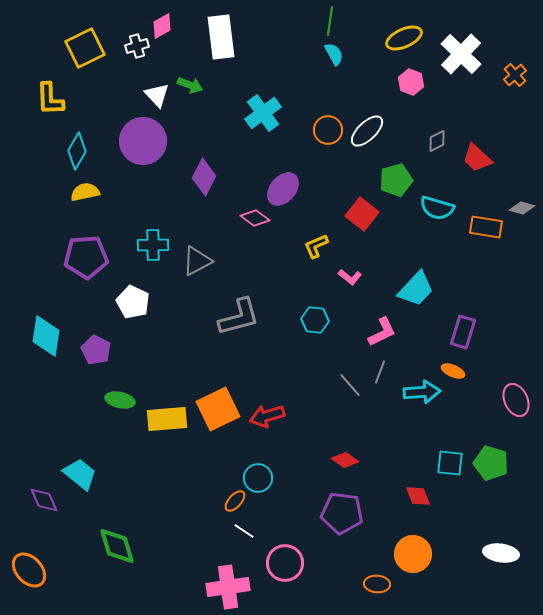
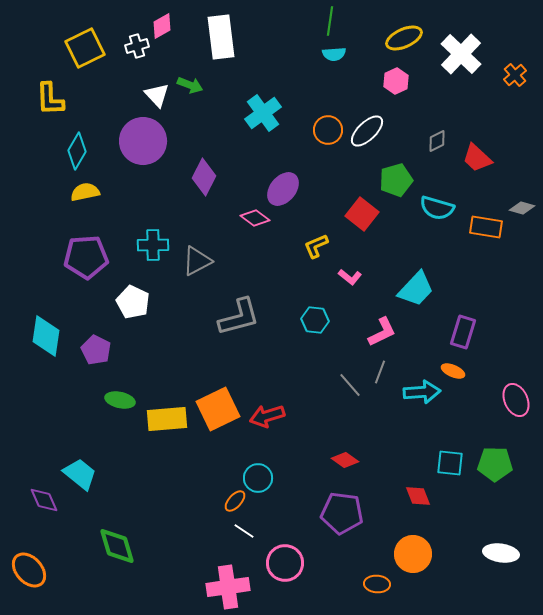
cyan semicircle at (334, 54): rotated 115 degrees clockwise
pink hexagon at (411, 82): moved 15 px left, 1 px up; rotated 15 degrees clockwise
green pentagon at (491, 463): moved 4 px right, 1 px down; rotated 16 degrees counterclockwise
